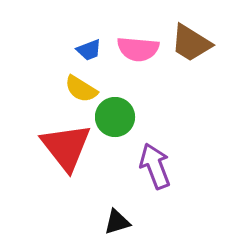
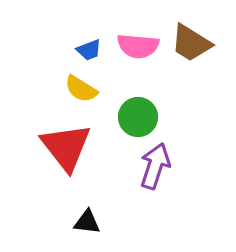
pink semicircle: moved 3 px up
green circle: moved 23 px right
purple arrow: rotated 39 degrees clockwise
black triangle: moved 30 px left; rotated 24 degrees clockwise
